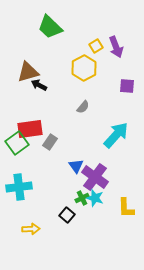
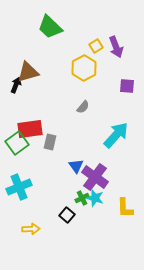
black arrow: moved 23 px left; rotated 84 degrees clockwise
gray rectangle: rotated 21 degrees counterclockwise
cyan cross: rotated 15 degrees counterclockwise
yellow L-shape: moved 1 px left
